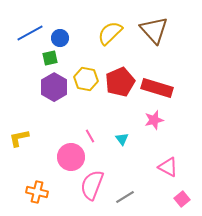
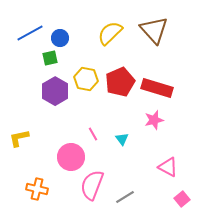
purple hexagon: moved 1 px right, 4 px down
pink line: moved 3 px right, 2 px up
orange cross: moved 3 px up
